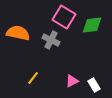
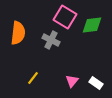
pink square: moved 1 px right
orange semicircle: rotated 85 degrees clockwise
pink triangle: rotated 24 degrees counterclockwise
white rectangle: moved 2 px right, 2 px up; rotated 24 degrees counterclockwise
